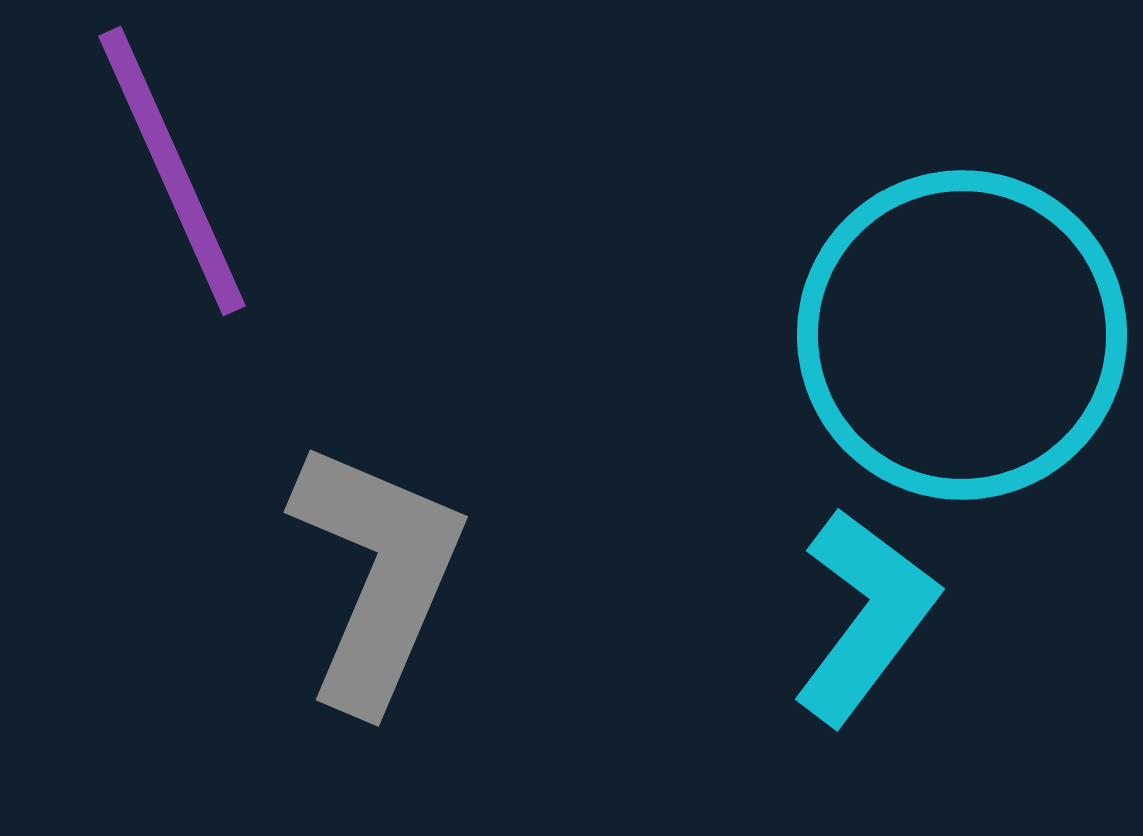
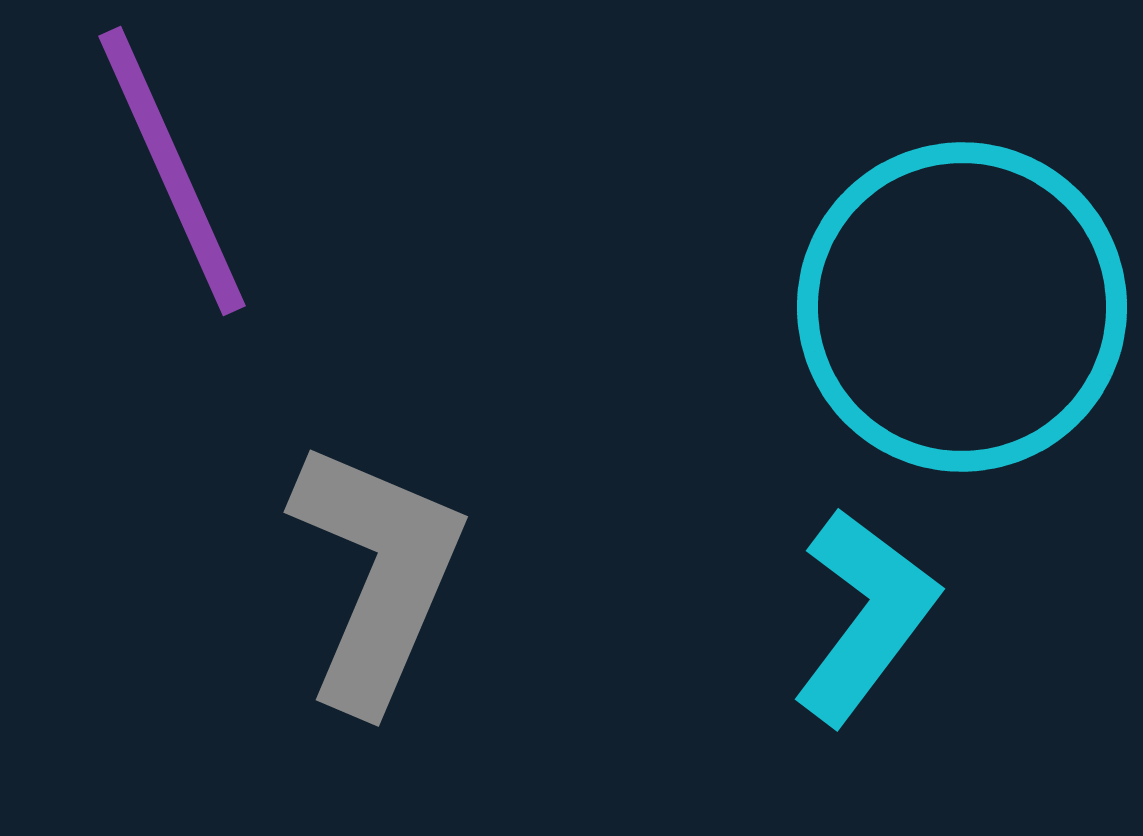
cyan circle: moved 28 px up
